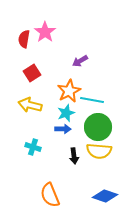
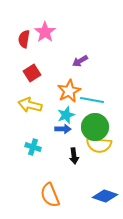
cyan star: moved 2 px down
green circle: moved 3 px left
yellow semicircle: moved 6 px up
